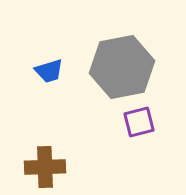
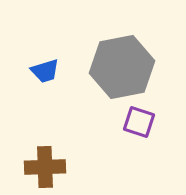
blue trapezoid: moved 4 px left
purple square: rotated 32 degrees clockwise
